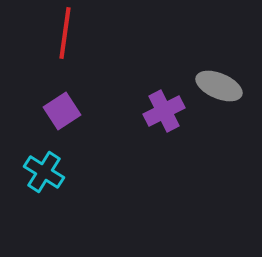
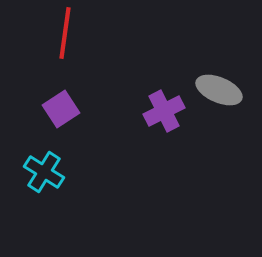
gray ellipse: moved 4 px down
purple square: moved 1 px left, 2 px up
